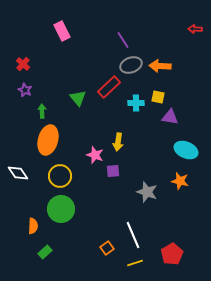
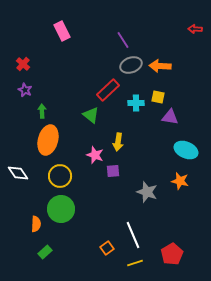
red rectangle: moved 1 px left, 3 px down
green triangle: moved 13 px right, 17 px down; rotated 12 degrees counterclockwise
orange semicircle: moved 3 px right, 2 px up
